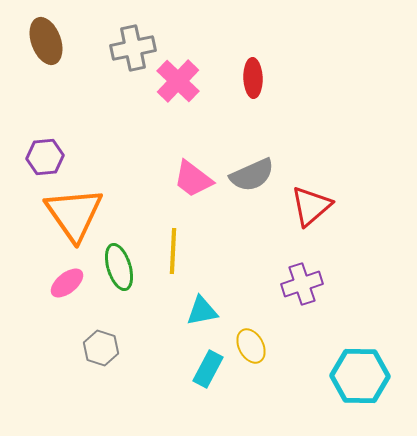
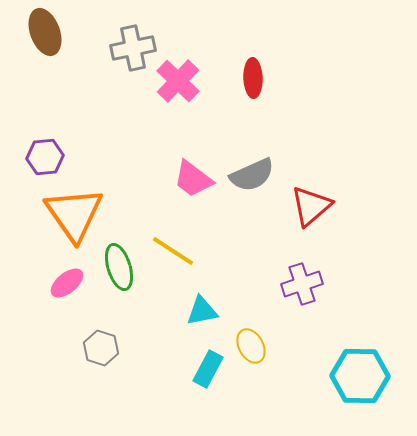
brown ellipse: moved 1 px left, 9 px up
yellow line: rotated 60 degrees counterclockwise
